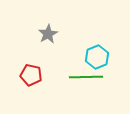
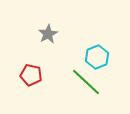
green line: moved 5 px down; rotated 44 degrees clockwise
